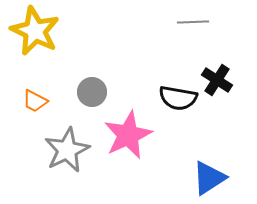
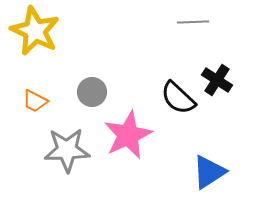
black semicircle: rotated 33 degrees clockwise
gray star: rotated 24 degrees clockwise
blue triangle: moved 6 px up
